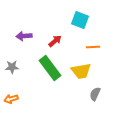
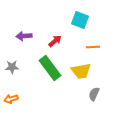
gray semicircle: moved 1 px left
